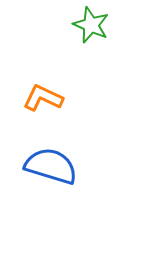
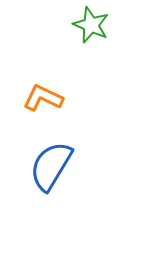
blue semicircle: rotated 76 degrees counterclockwise
